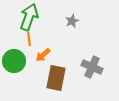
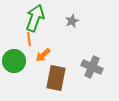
green arrow: moved 6 px right, 1 px down
